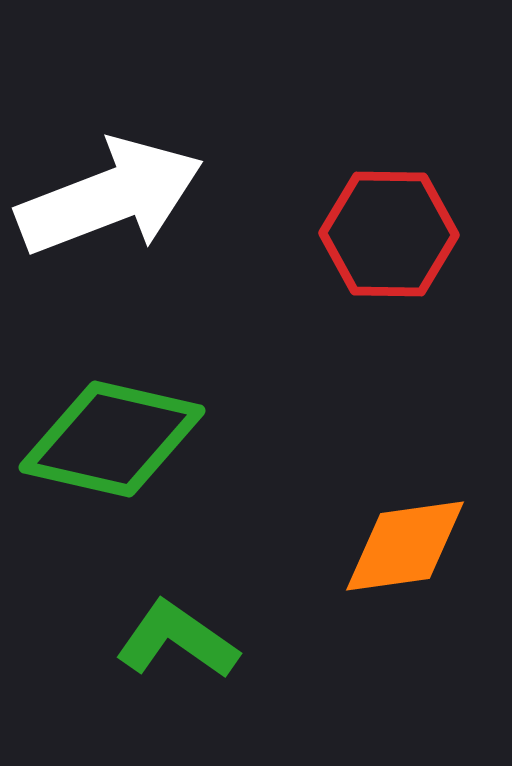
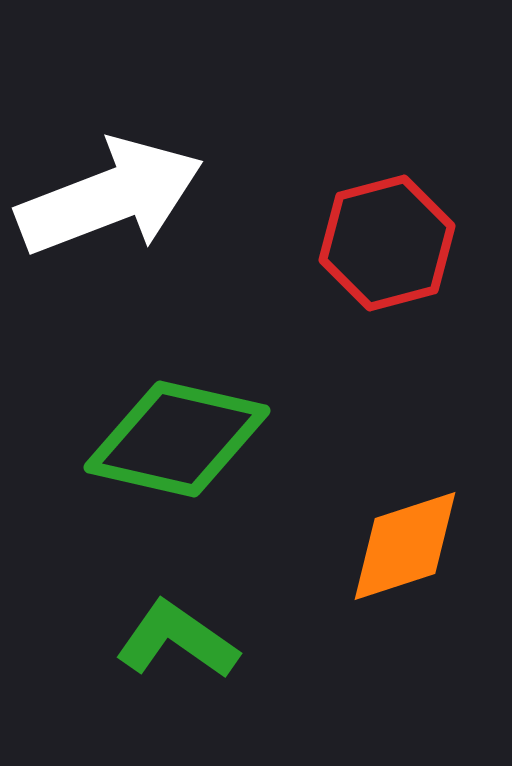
red hexagon: moved 2 px left, 9 px down; rotated 16 degrees counterclockwise
green diamond: moved 65 px right
orange diamond: rotated 10 degrees counterclockwise
